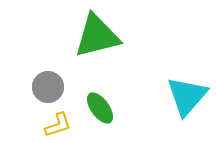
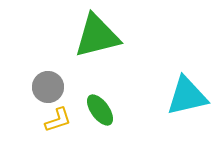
cyan triangle: rotated 36 degrees clockwise
green ellipse: moved 2 px down
yellow L-shape: moved 5 px up
